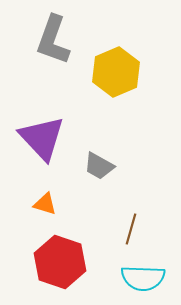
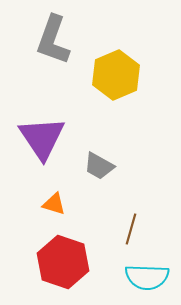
yellow hexagon: moved 3 px down
purple triangle: rotated 9 degrees clockwise
orange triangle: moved 9 px right
red hexagon: moved 3 px right
cyan semicircle: moved 4 px right, 1 px up
